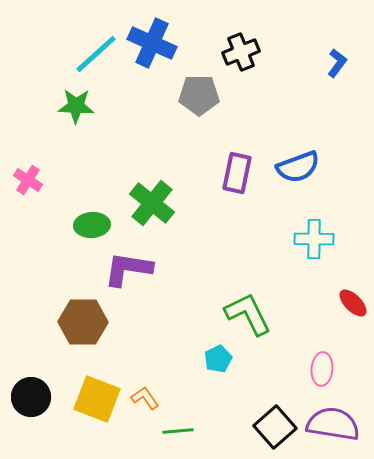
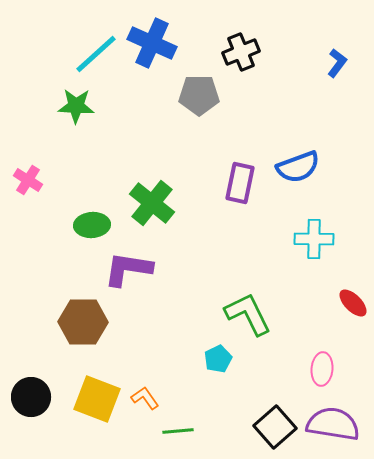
purple rectangle: moved 3 px right, 10 px down
